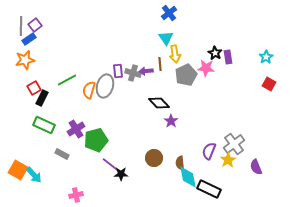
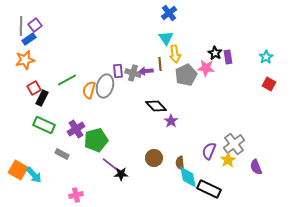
black diamond at (159, 103): moved 3 px left, 3 px down
